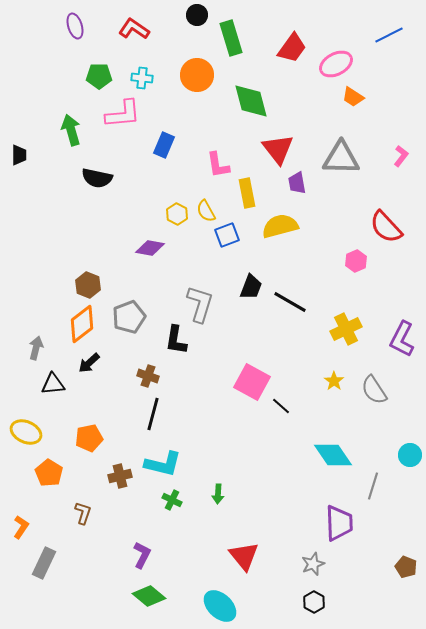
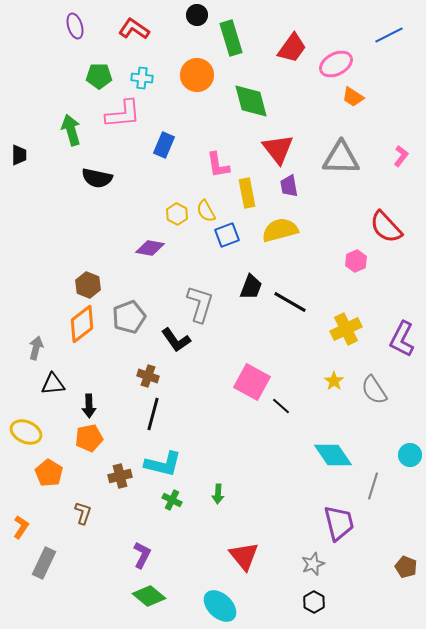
purple trapezoid at (297, 183): moved 8 px left, 3 px down
yellow semicircle at (280, 226): moved 4 px down
black L-shape at (176, 340): rotated 44 degrees counterclockwise
black arrow at (89, 363): moved 43 px down; rotated 50 degrees counterclockwise
purple trapezoid at (339, 523): rotated 12 degrees counterclockwise
